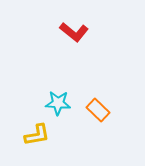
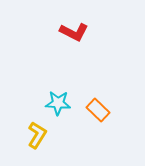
red L-shape: rotated 12 degrees counterclockwise
yellow L-shape: rotated 48 degrees counterclockwise
